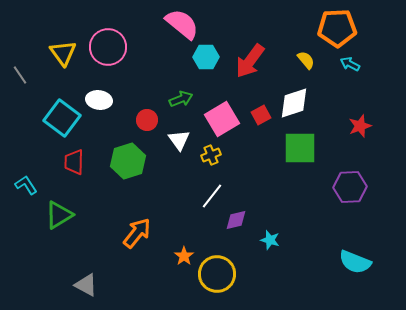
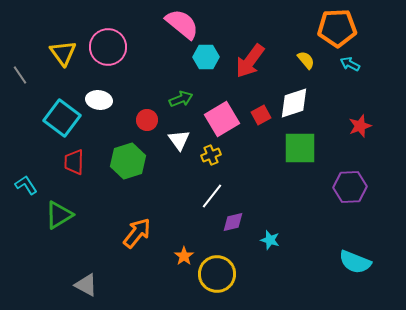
purple diamond: moved 3 px left, 2 px down
